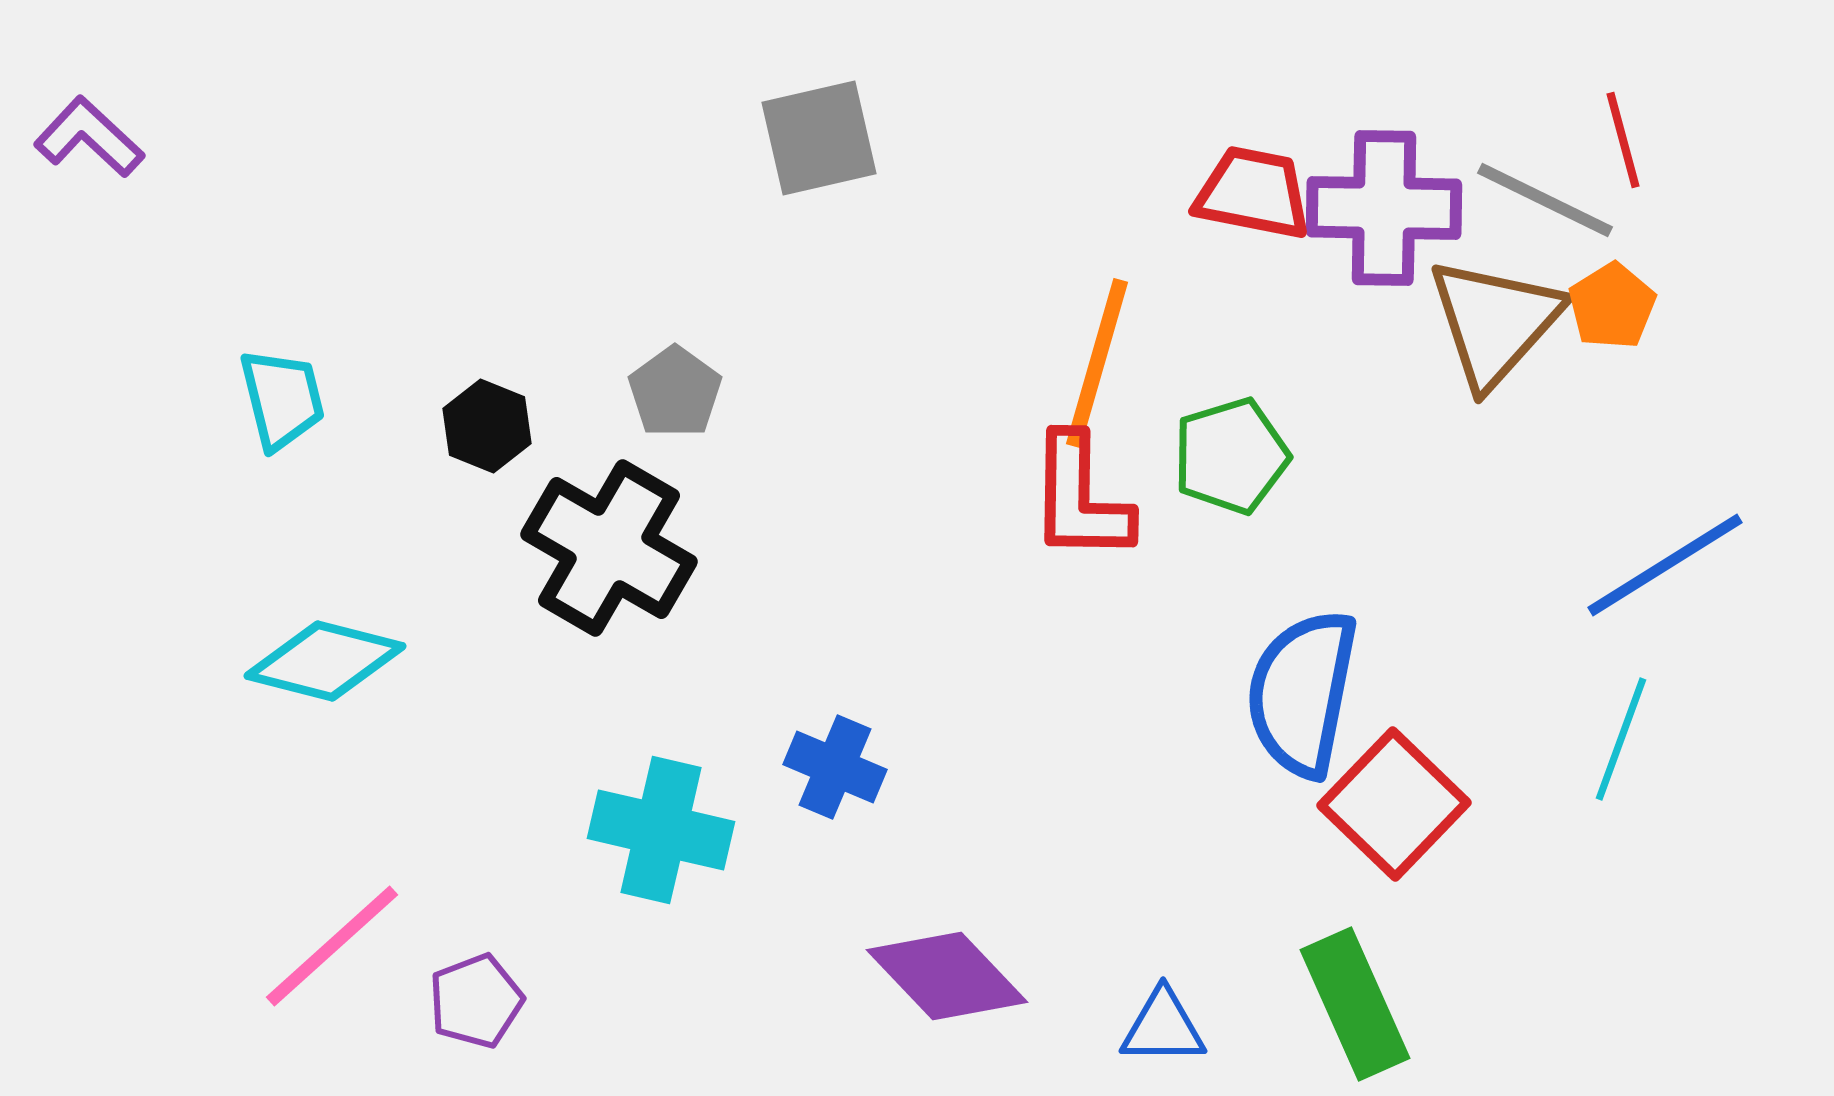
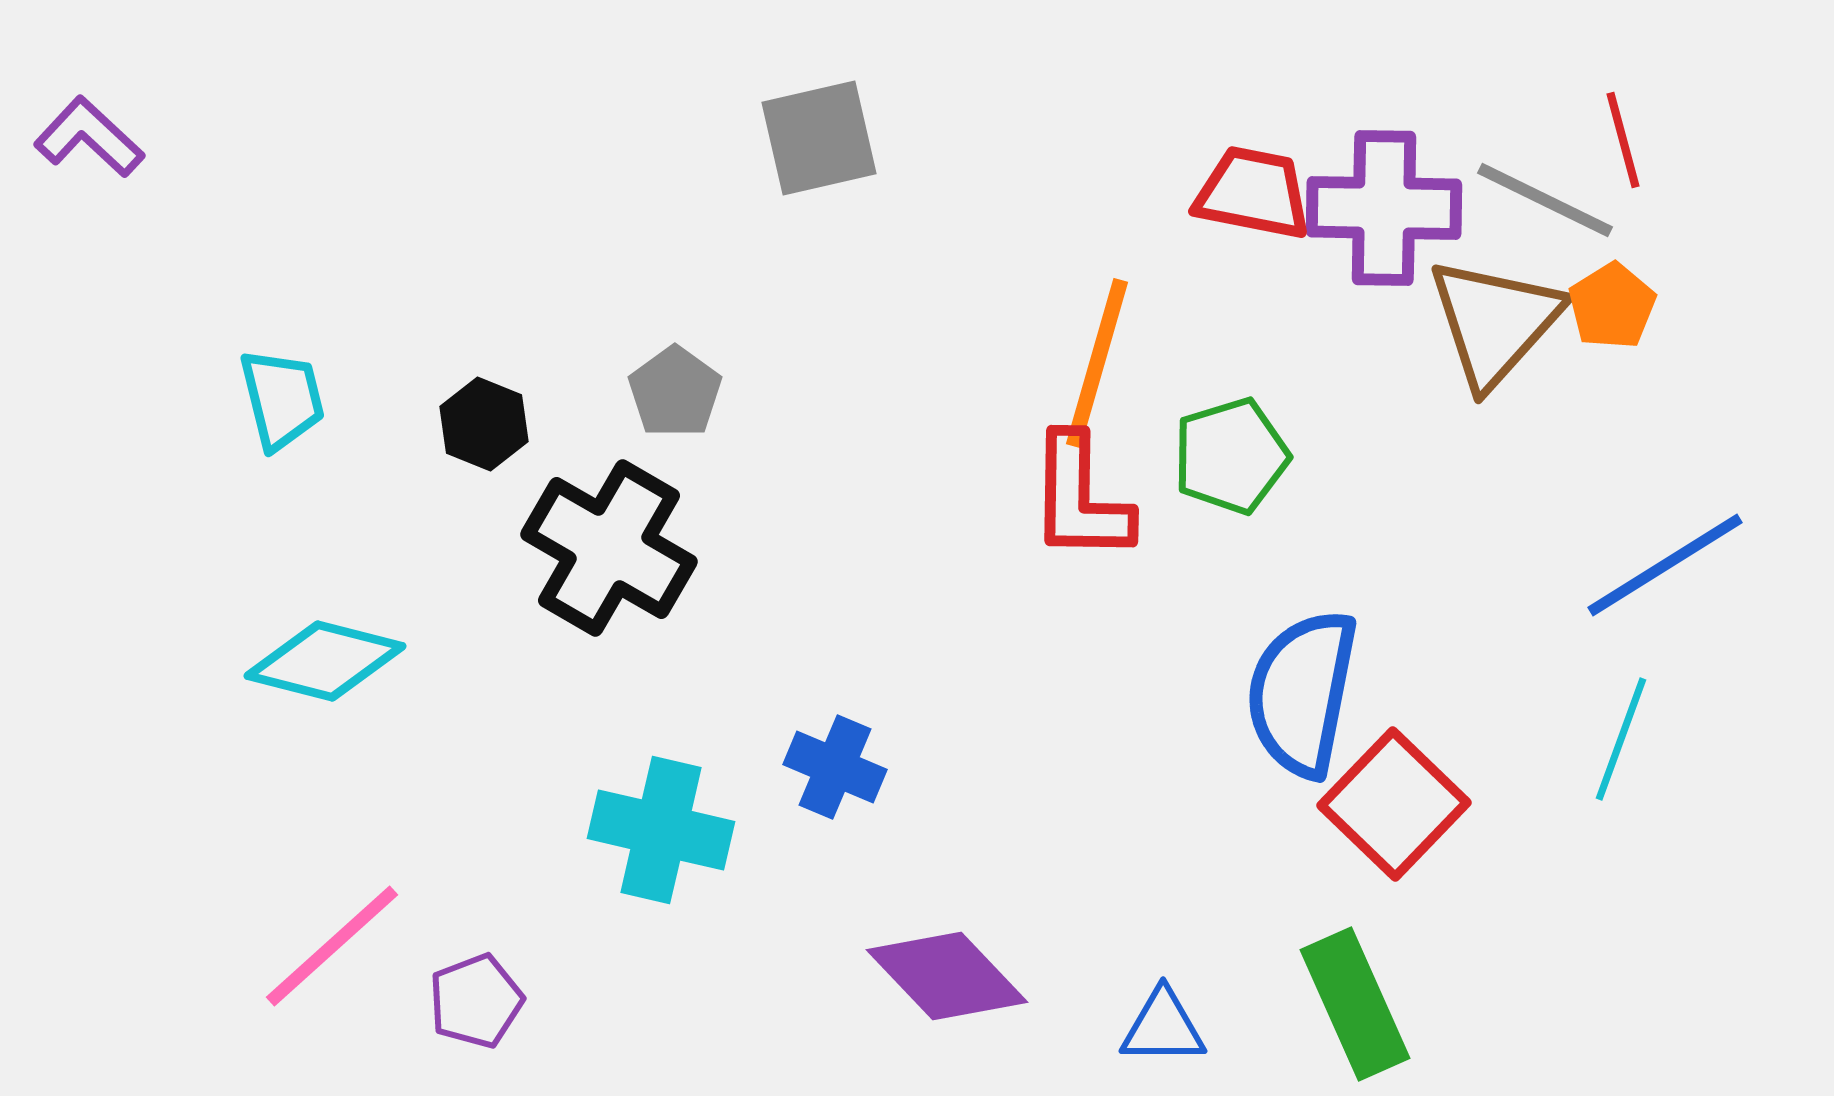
black hexagon: moved 3 px left, 2 px up
